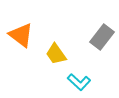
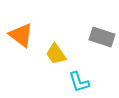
gray rectangle: rotated 70 degrees clockwise
cyan L-shape: rotated 30 degrees clockwise
